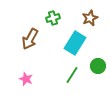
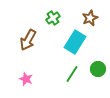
green cross: rotated 16 degrees counterclockwise
brown arrow: moved 2 px left, 1 px down
cyan rectangle: moved 1 px up
green circle: moved 3 px down
green line: moved 1 px up
